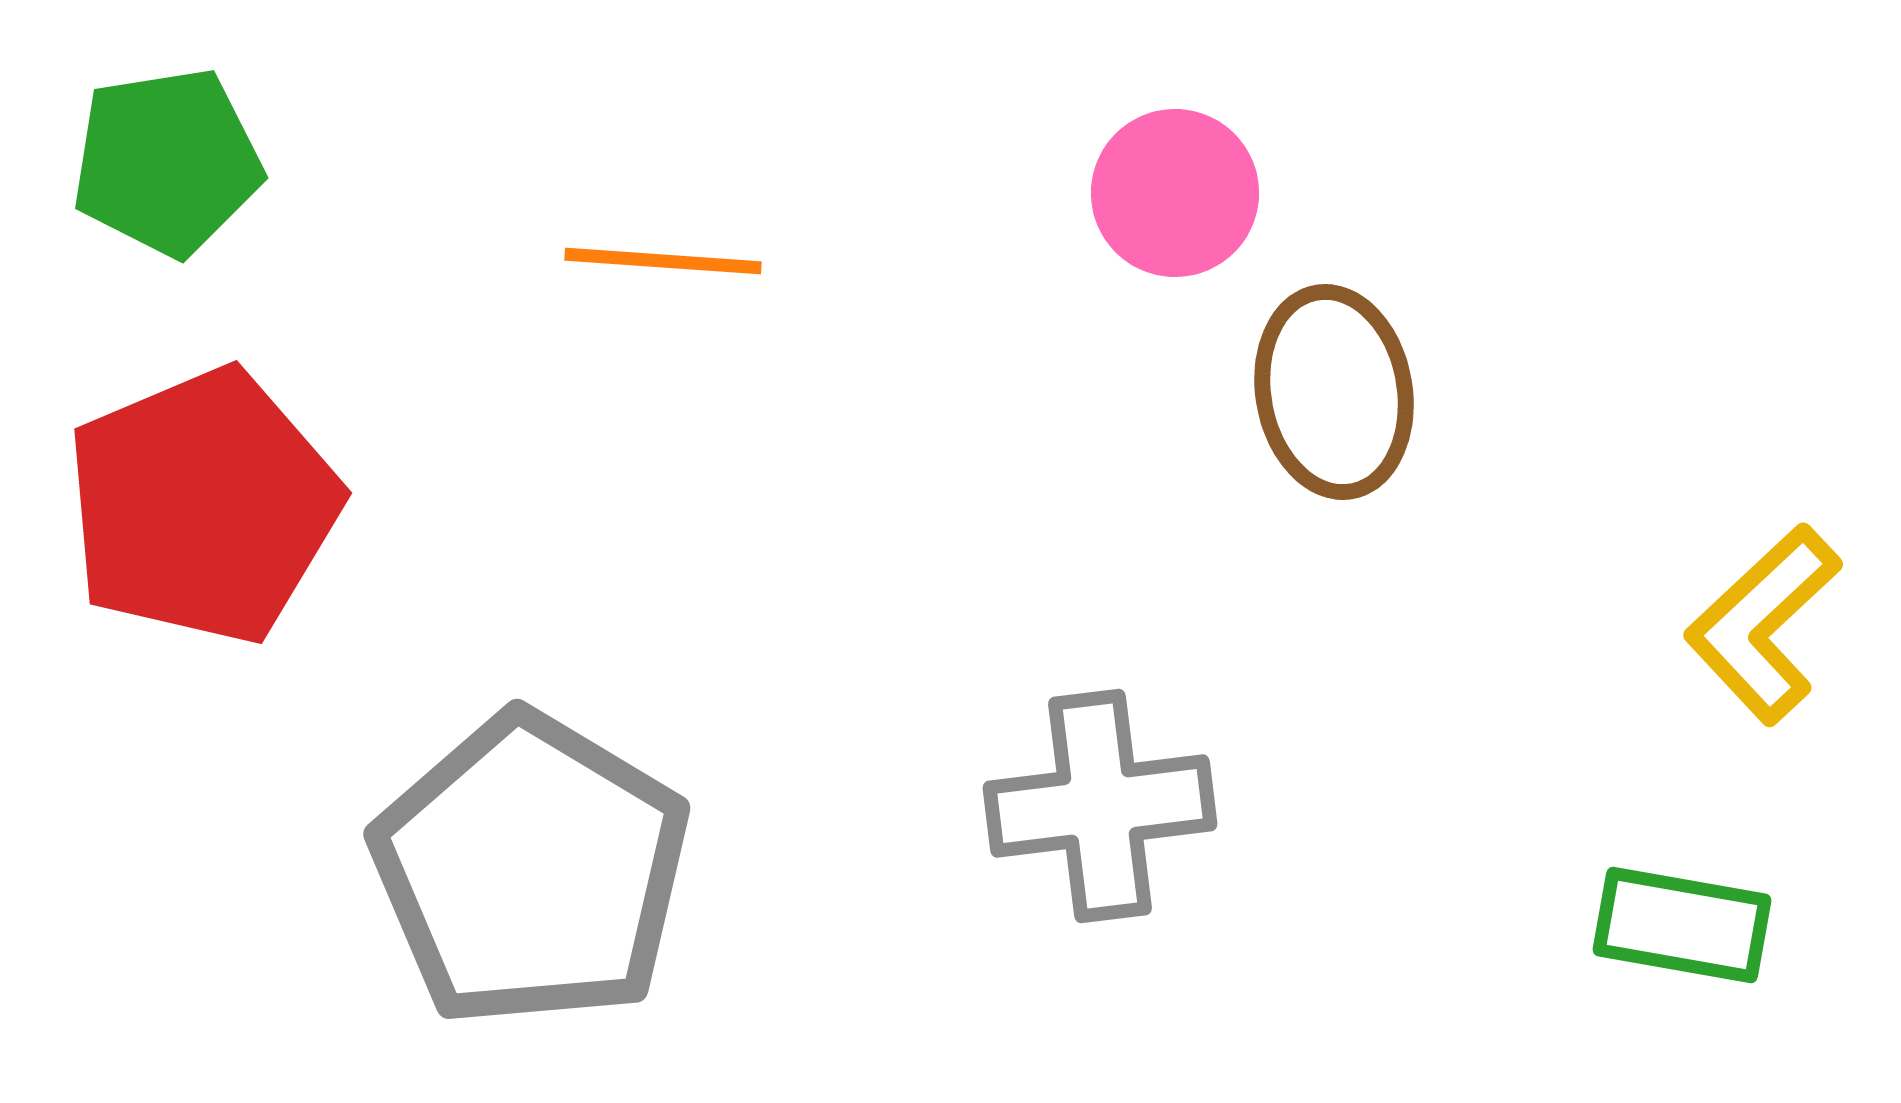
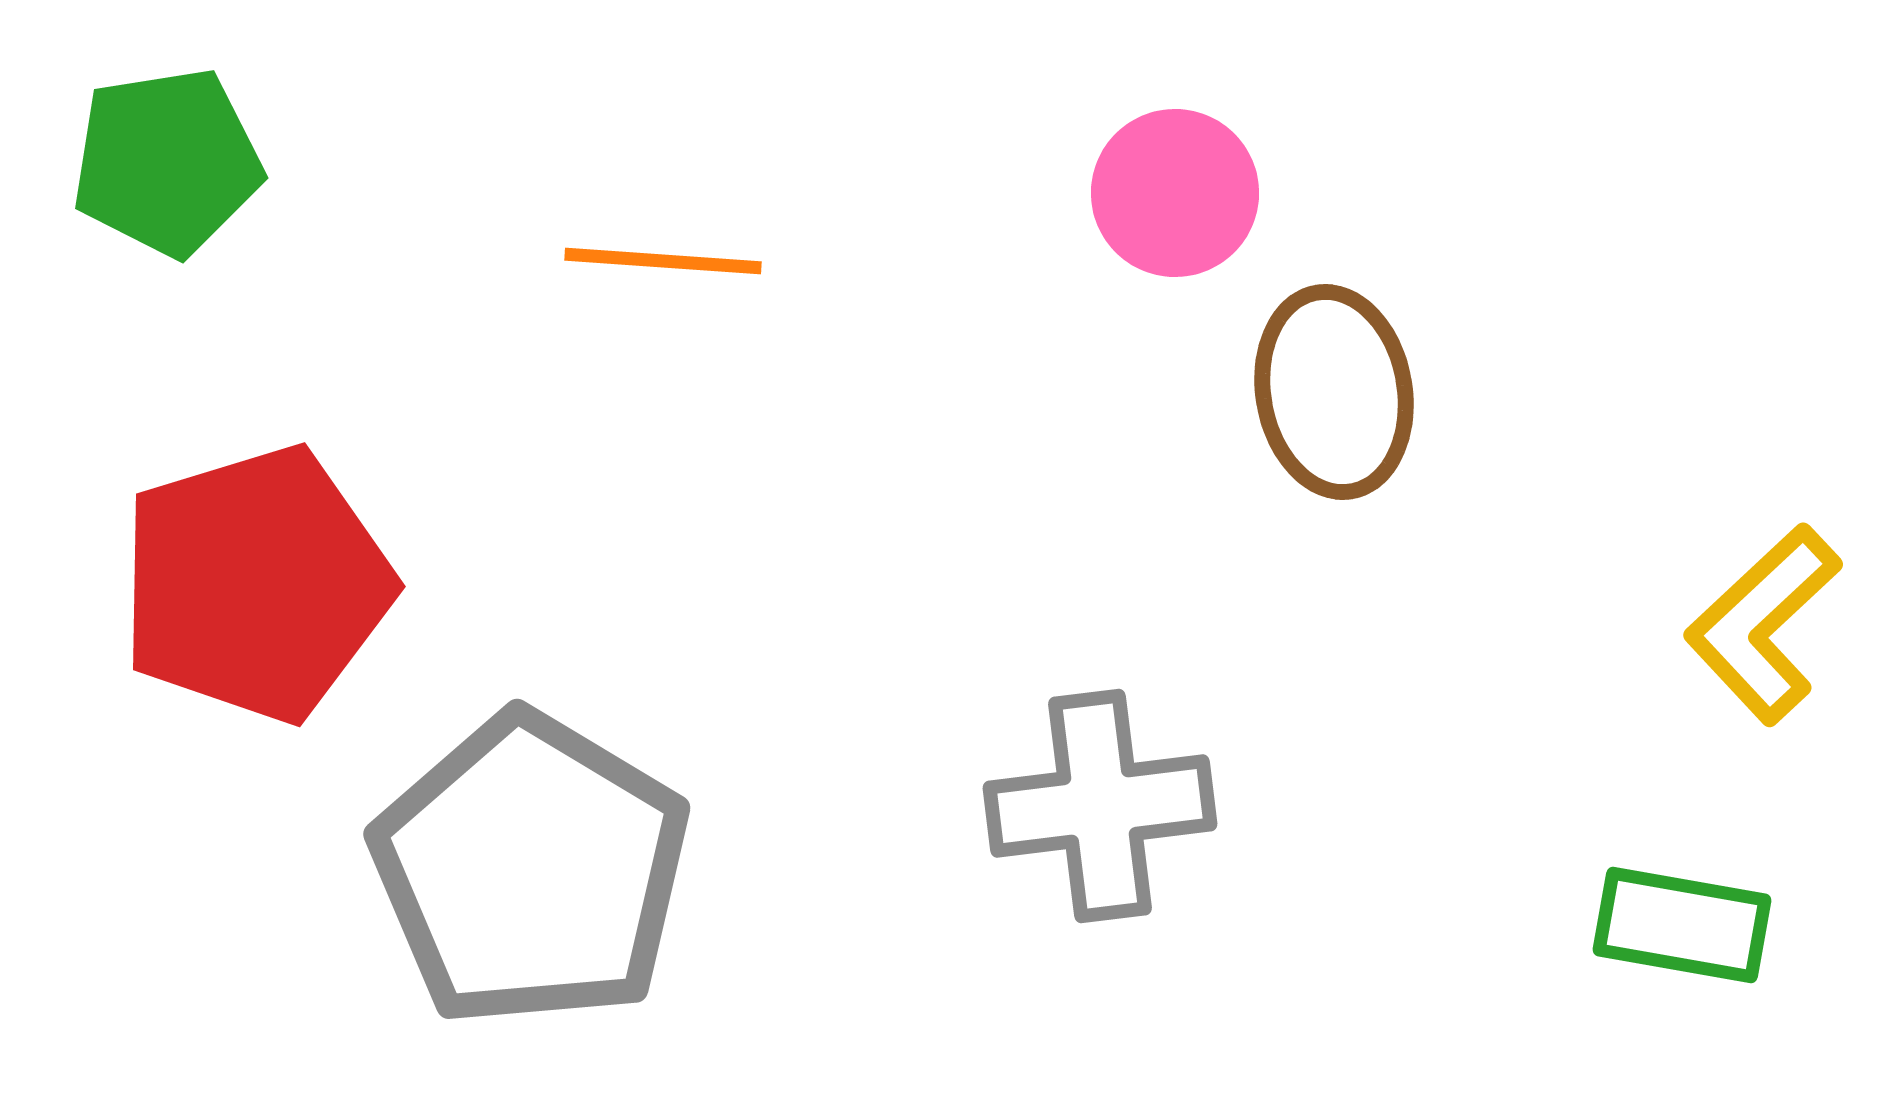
red pentagon: moved 53 px right, 78 px down; rotated 6 degrees clockwise
